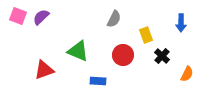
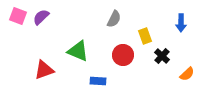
yellow rectangle: moved 1 px left, 1 px down
orange semicircle: rotated 21 degrees clockwise
